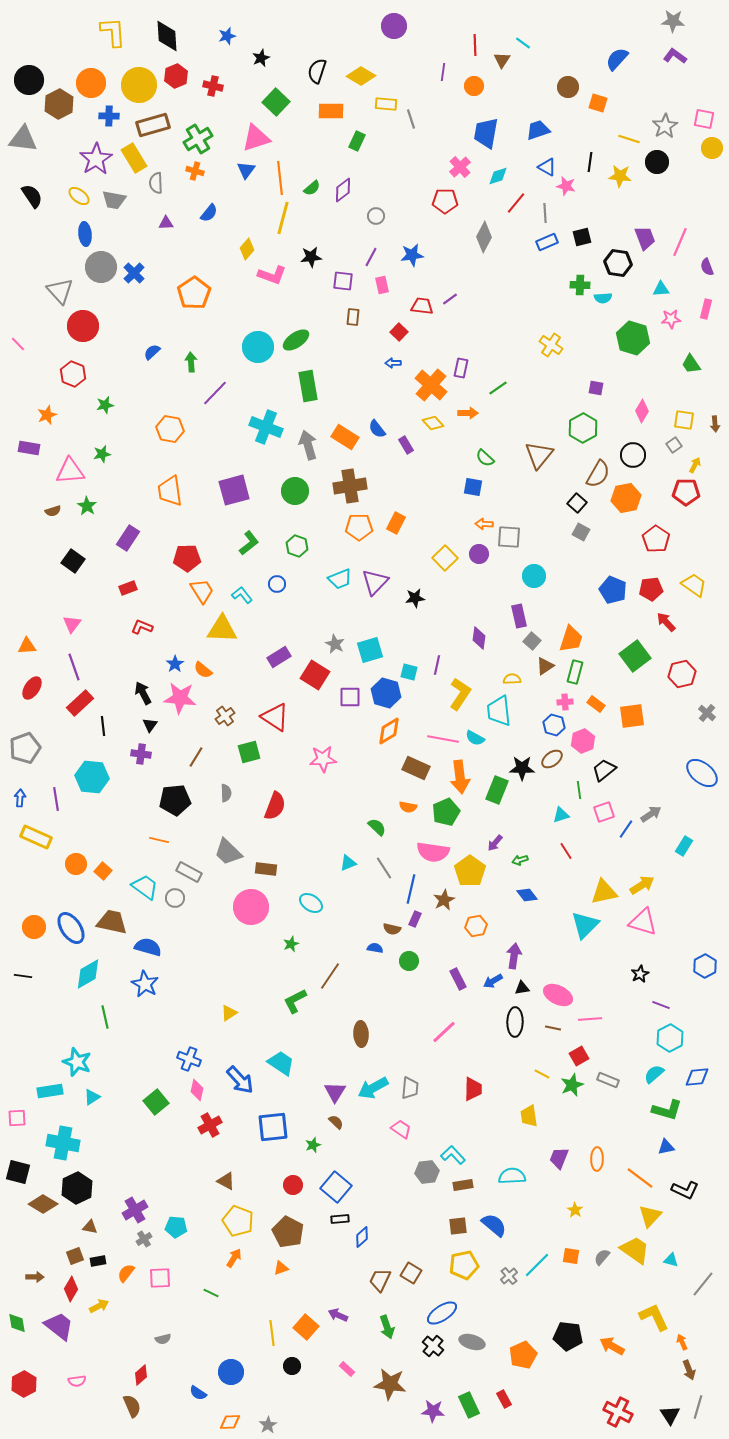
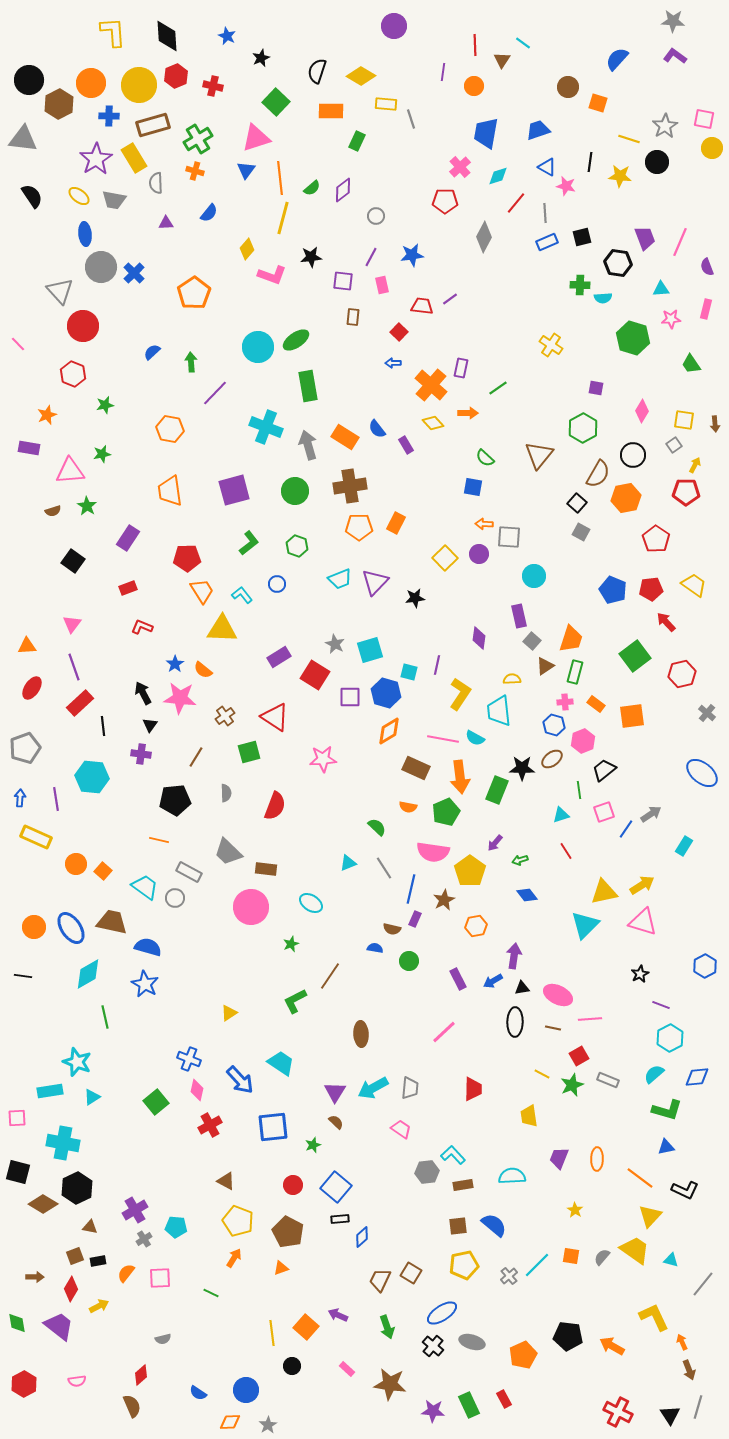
blue star at (227, 36): rotated 30 degrees counterclockwise
blue circle at (231, 1372): moved 15 px right, 18 px down
